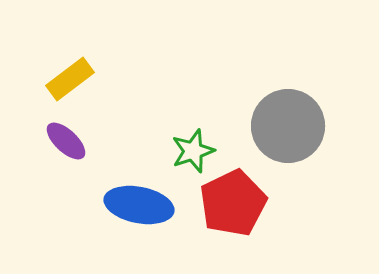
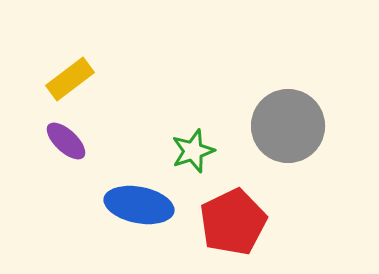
red pentagon: moved 19 px down
